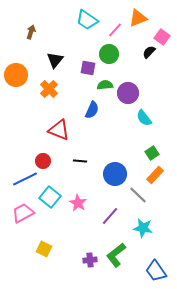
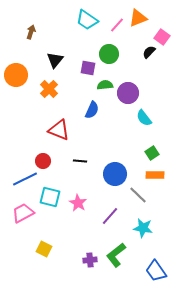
pink line: moved 2 px right, 5 px up
orange rectangle: rotated 48 degrees clockwise
cyan square: rotated 25 degrees counterclockwise
